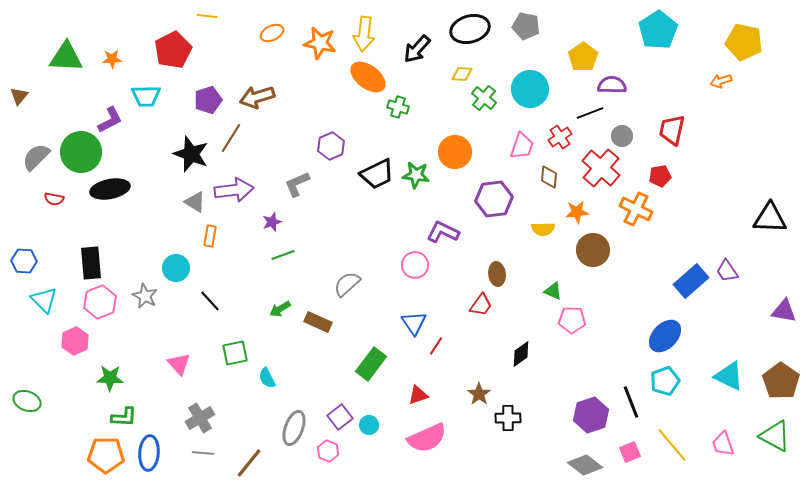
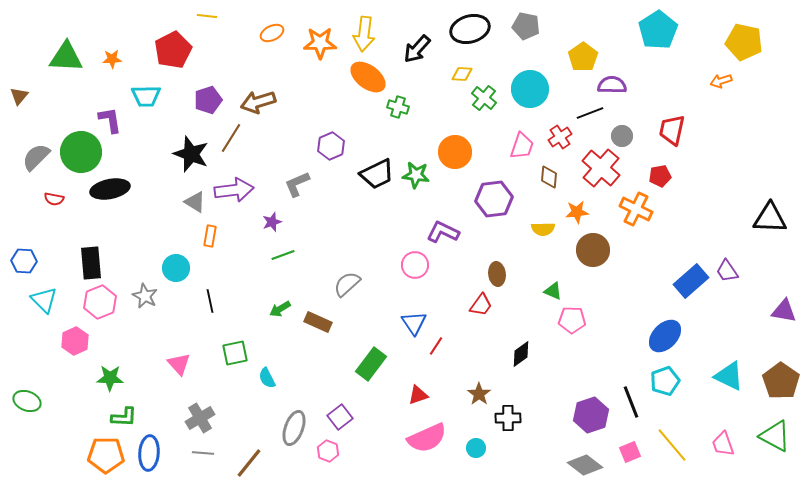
orange star at (320, 43): rotated 12 degrees counterclockwise
brown arrow at (257, 97): moved 1 px right, 5 px down
purple L-shape at (110, 120): rotated 72 degrees counterclockwise
black line at (210, 301): rotated 30 degrees clockwise
cyan circle at (369, 425): moved 107 px right, 23 px down
